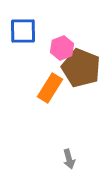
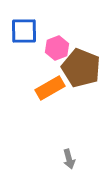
blue square: moved 1 px right
pink hexagon: moved 5 px left
orange rectangle: rotated 28 degrees clockwise
